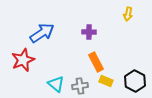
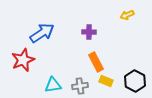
yellow arrow: moved 1 px left, 1 px down; rotated 56 degrees clockwise
cyan triangle: moved 3 px left, 1 px down; rotated 48 degrees counterclockwise
